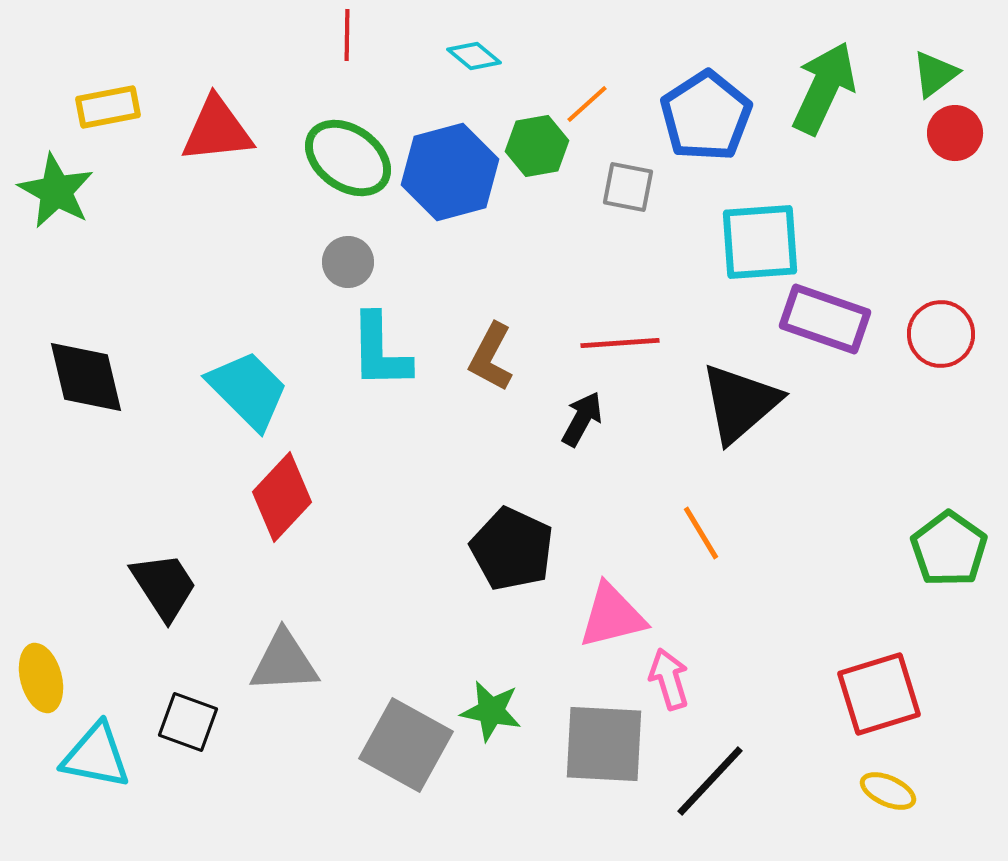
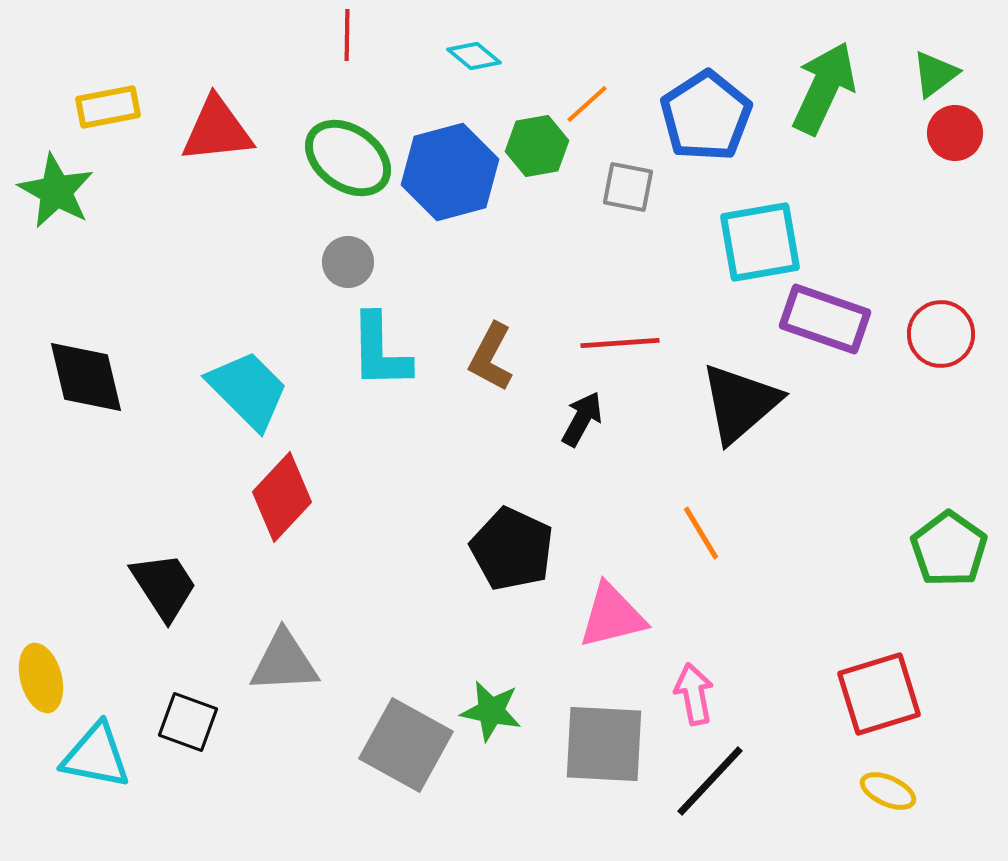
cyan square at (760, 242): rotated 6 degrees counterclockwise
pink arrow at (669, 679): moved 25 px right, 15 px down; rotated 6 degrees clockwise
